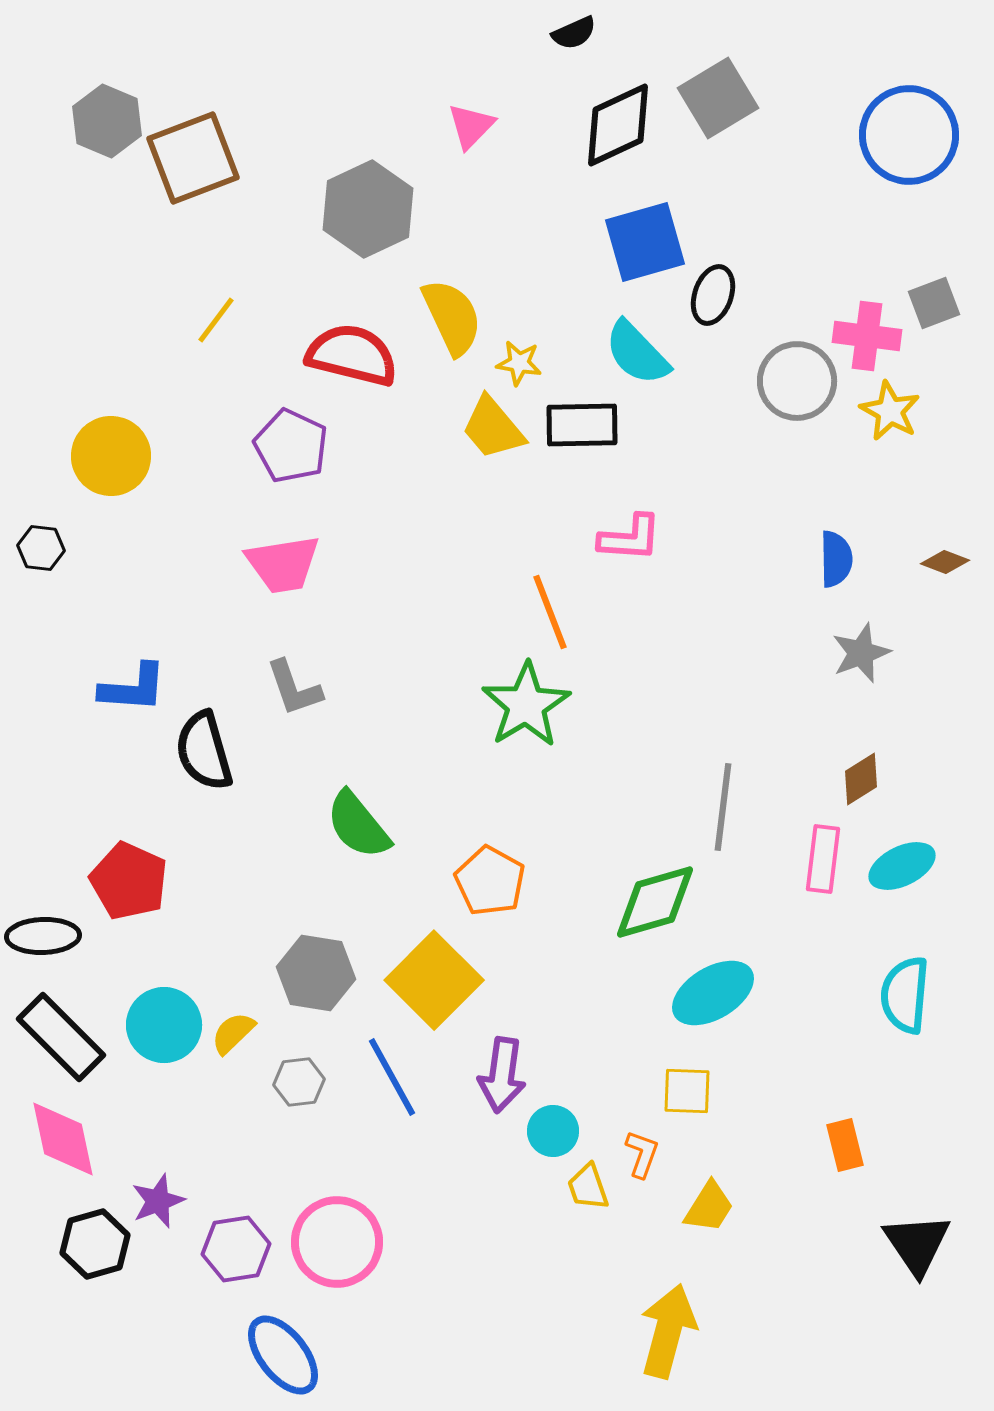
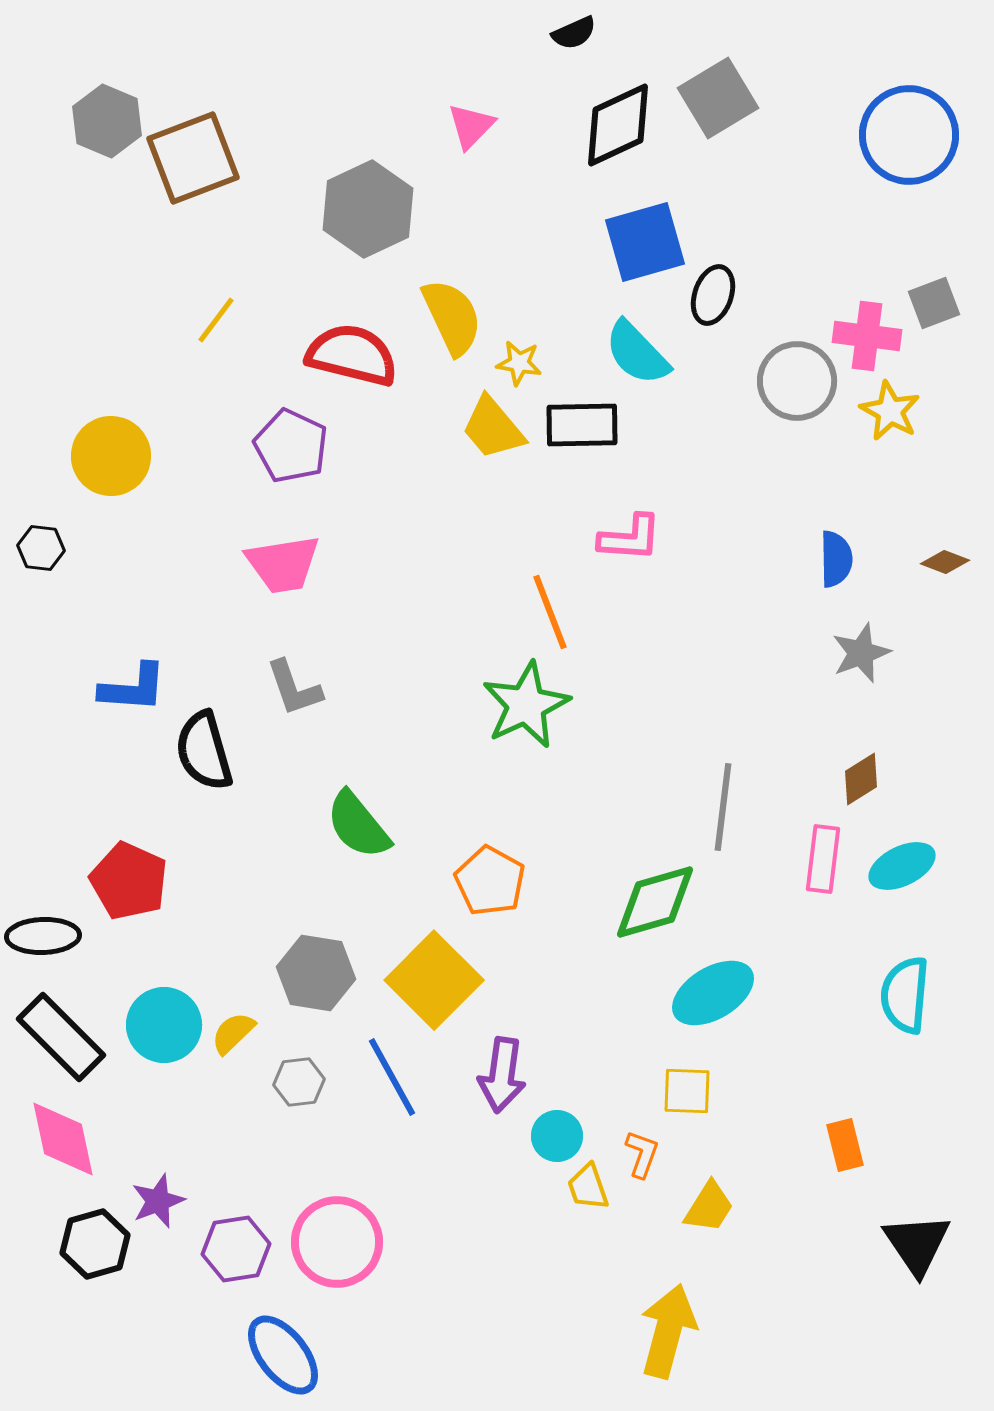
green star at (526, 705): rotated 6 degrees clockwise
cyan circle at (553, 1131): moved 4 px right, 5 px down
